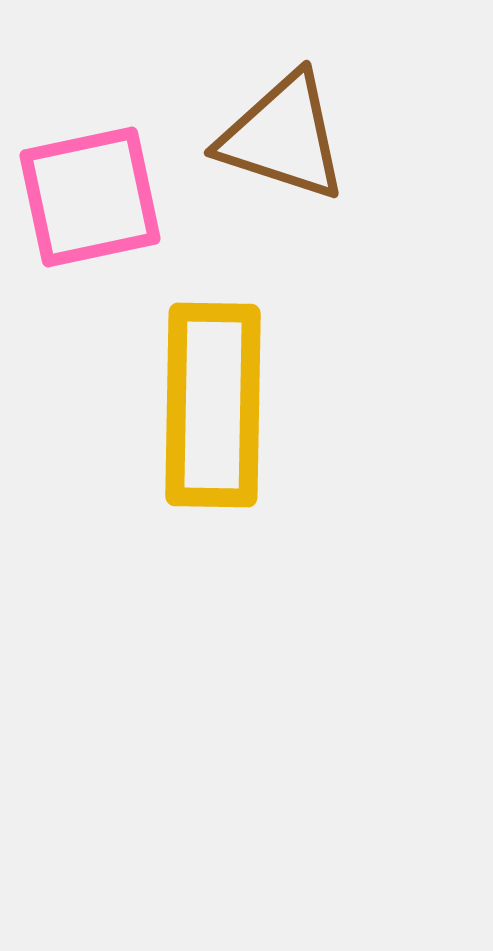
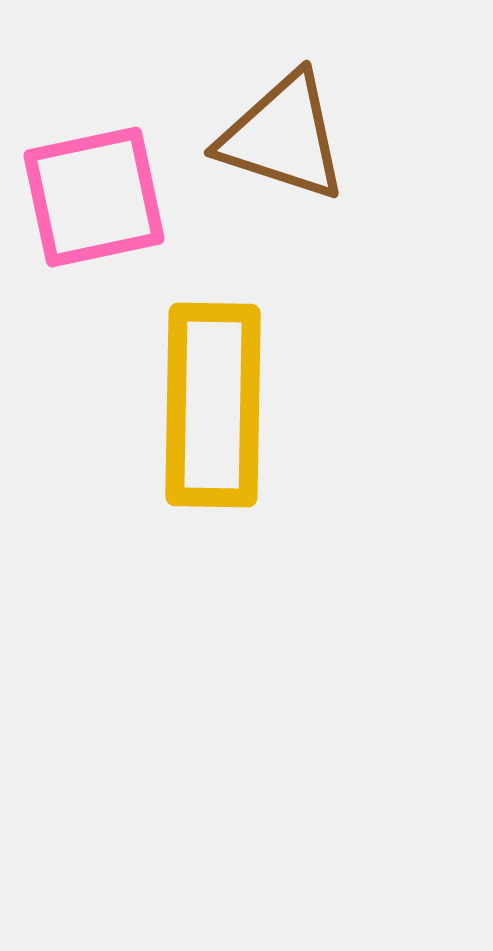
pink square: moved 4 px right
